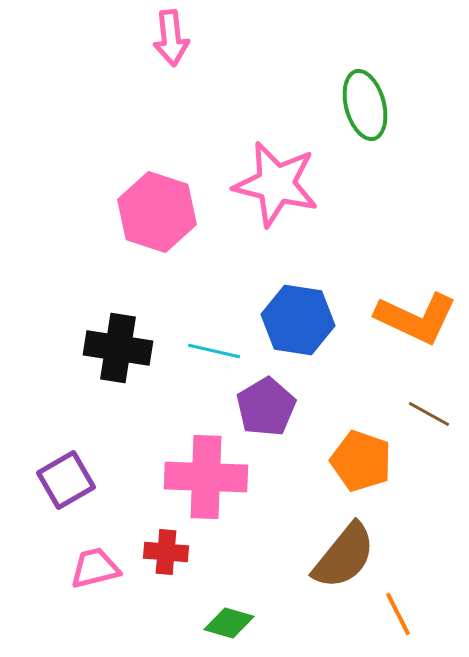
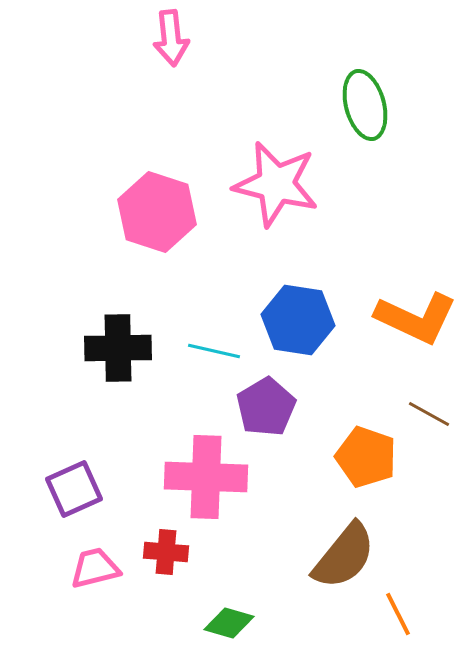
black cross: rotated 10 degrees counterclockwise
orange pentagon: moved 5 px right, 4 px up
purple square: moved 8 px right, 9 px down; rotated 6 degrees clockwise
